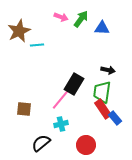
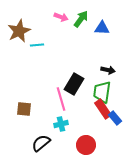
pink line: rotated 55 degrees counterclockwise
